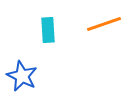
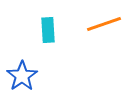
blue star: rotated 12 degrees clockwise
